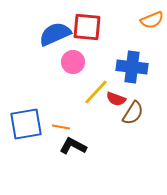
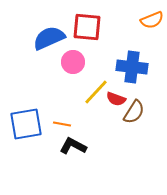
blue semicircle: moved 6 px left, 4 px down
brown semicircle: moved 1 px right, 1 px up
orange line: moved 1 px right, 3 px up
